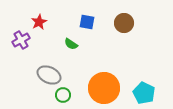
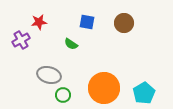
red star: rotated 21 degrees clockwise
gray ellipse: rotated 10 degrees counterclockwise
cyan pentagon: rotated 15 degrees clockwise
